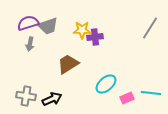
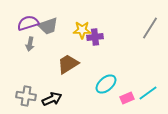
cyan line: moved 3 px left; rotated 42 degrees counterclockwise
